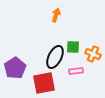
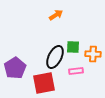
orange arrow: rotated 40 degrees clockwise
orange cross: rotated 21 degrees counterclockwise
